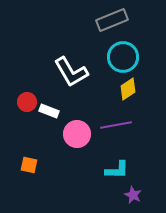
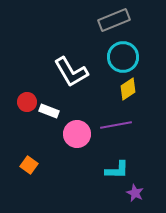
gray rectangle: moved 2 px right
orange square: rotated 24 degrees clockwise
purple star: moved 2 px right, 2 px up
